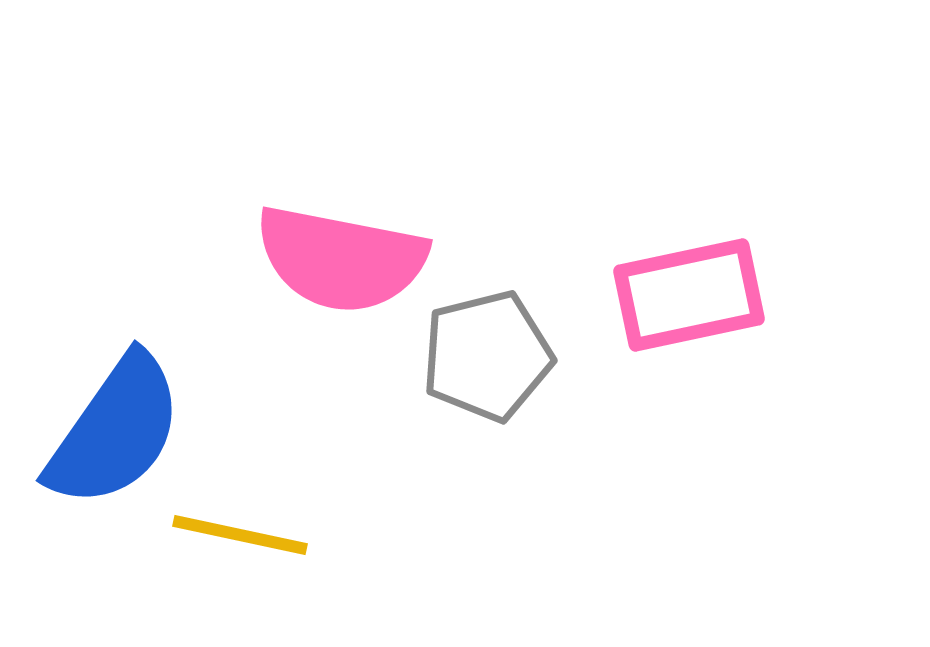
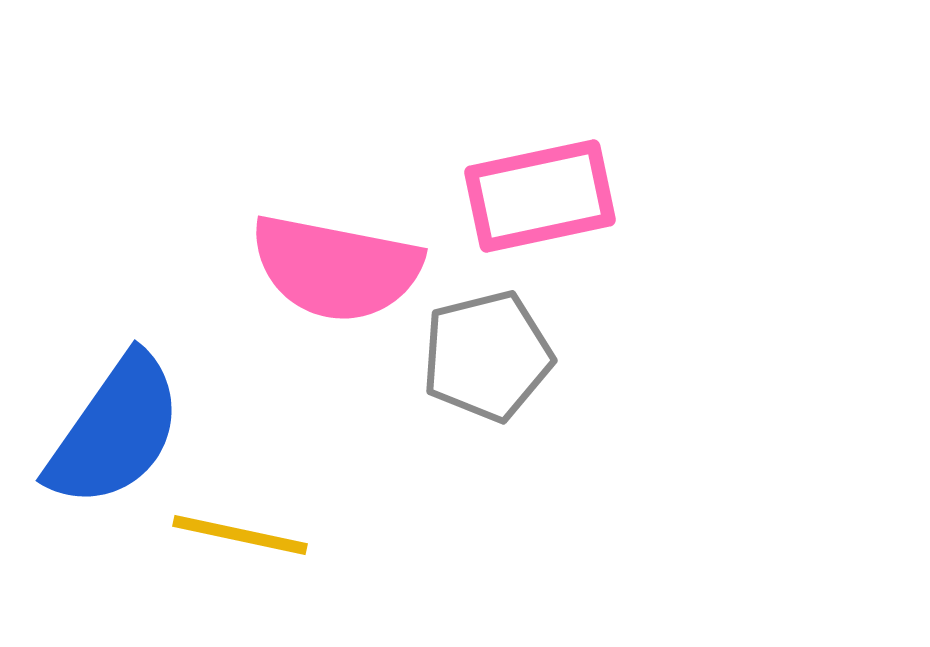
pink semicircle: moved 5 px left, 9 px down
pink rectangle: moved 149 px left, 99 px up
